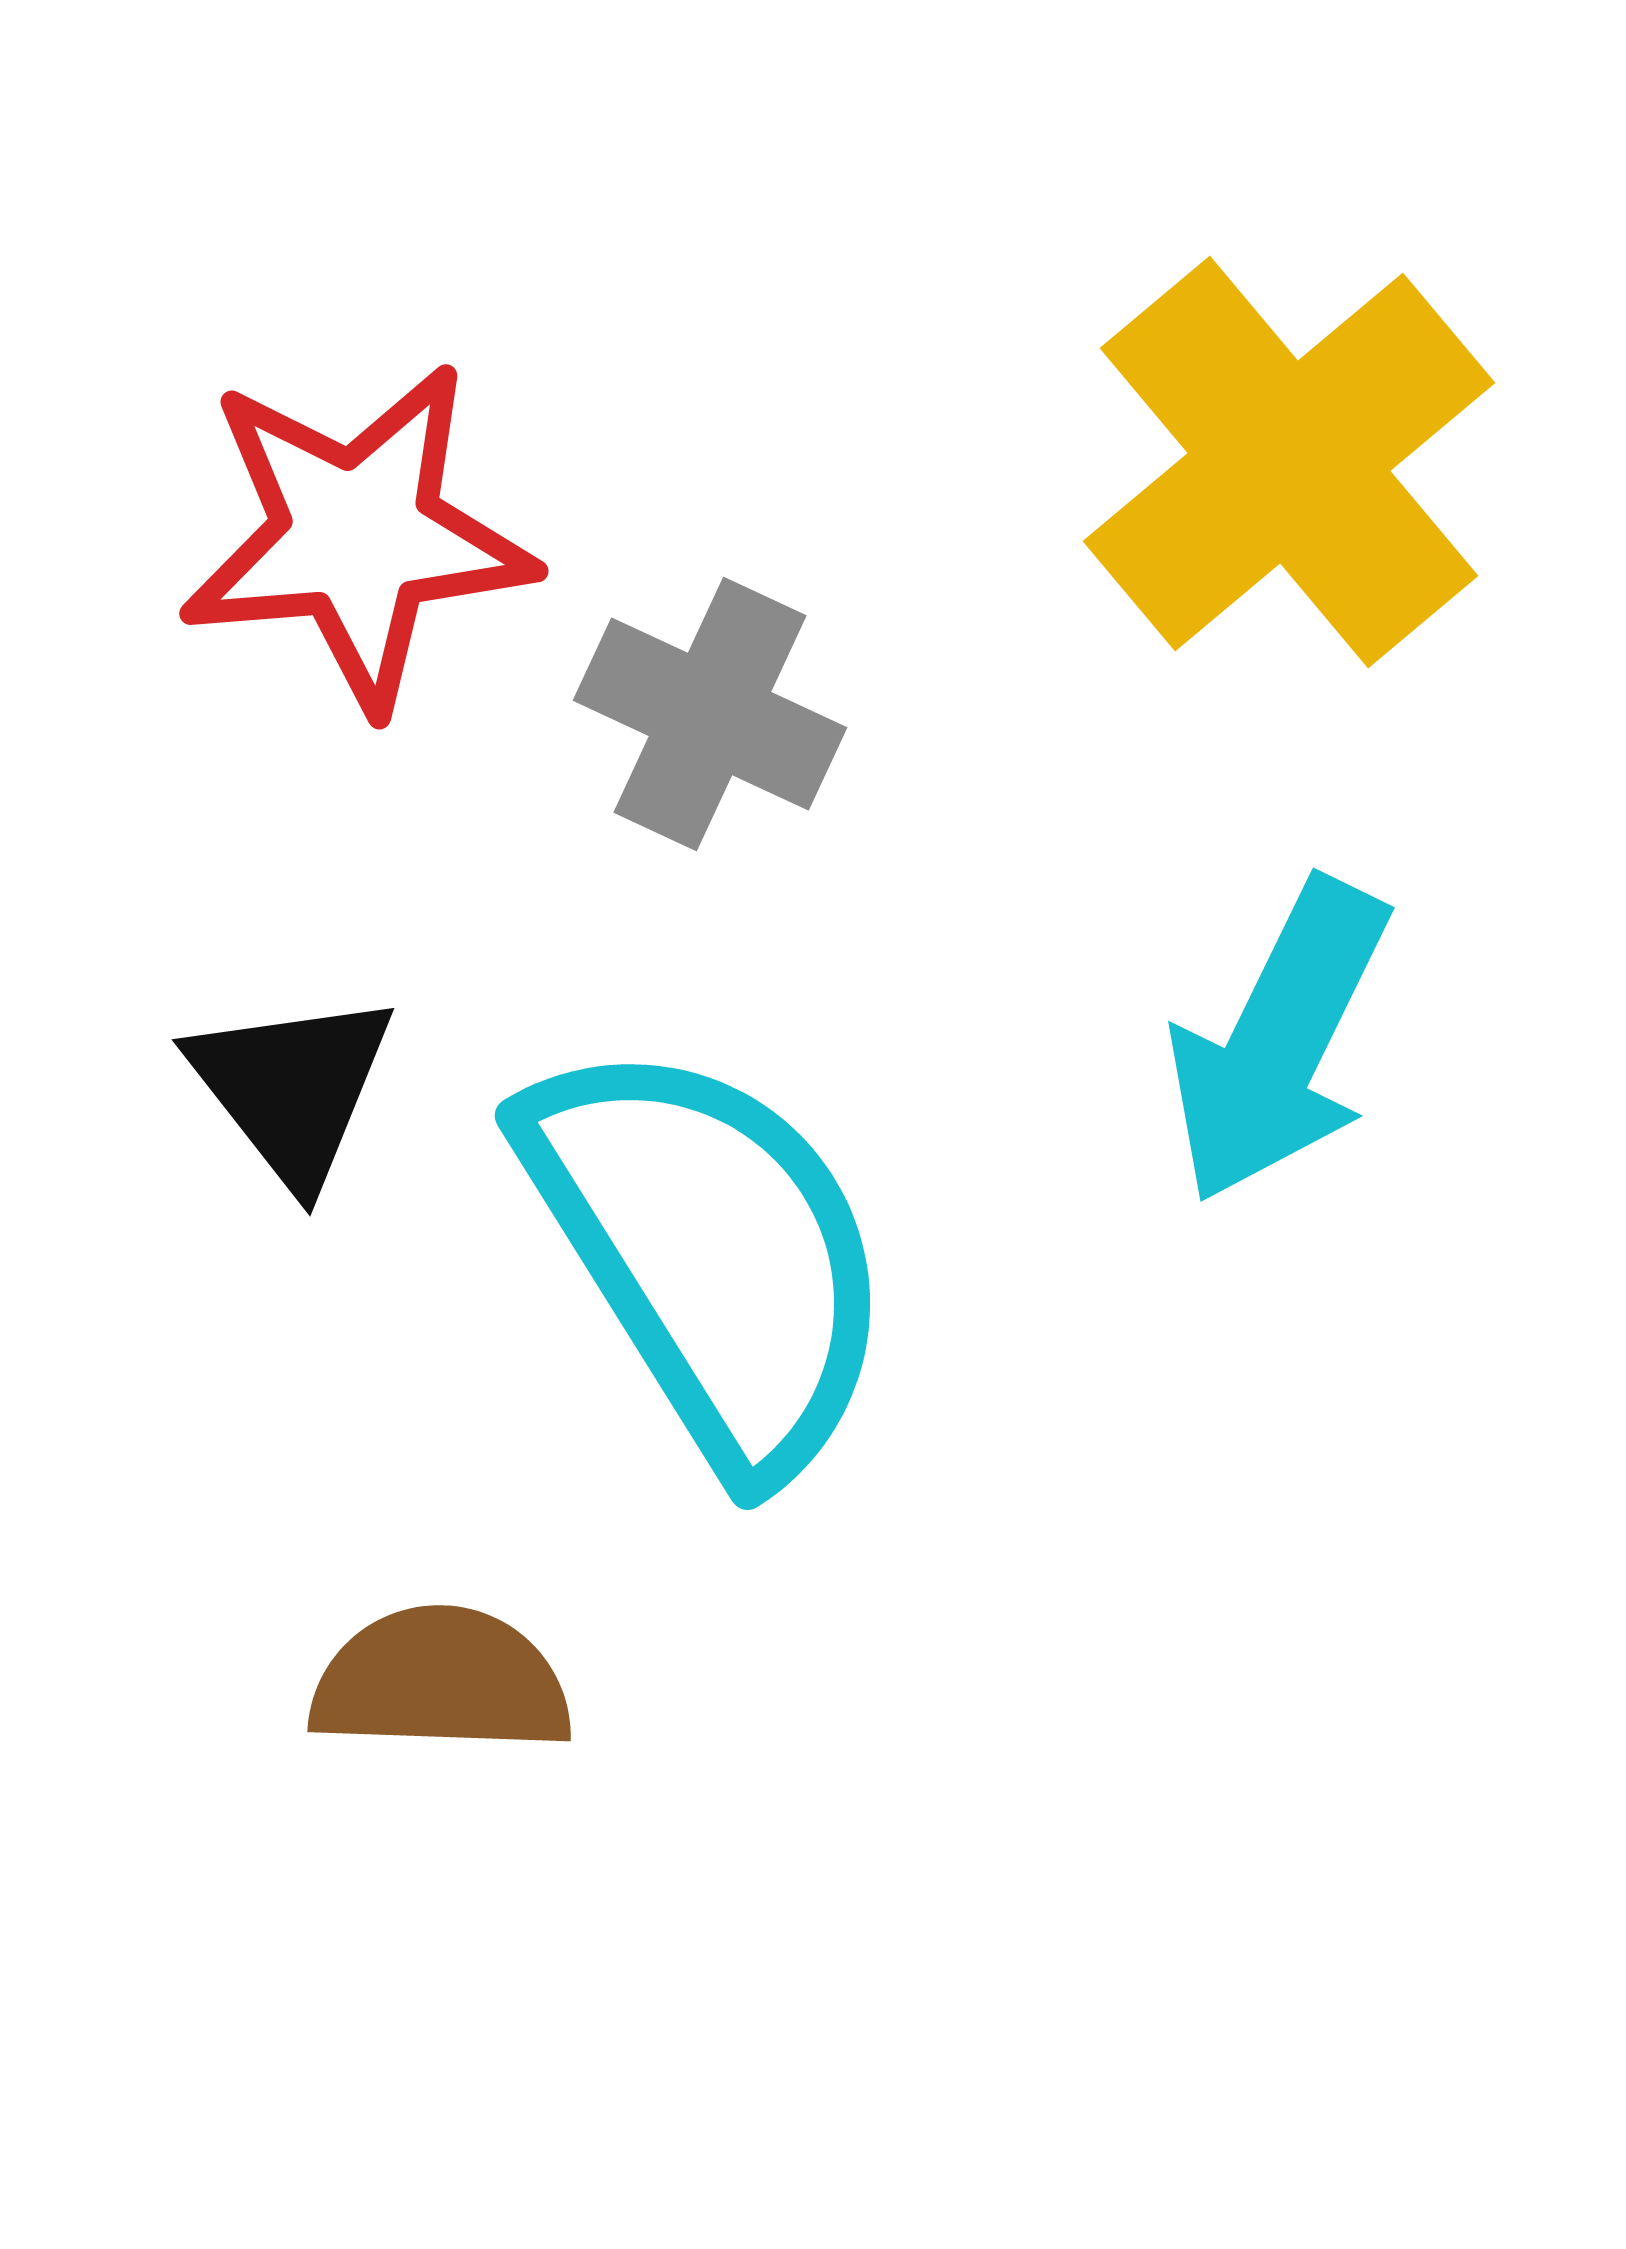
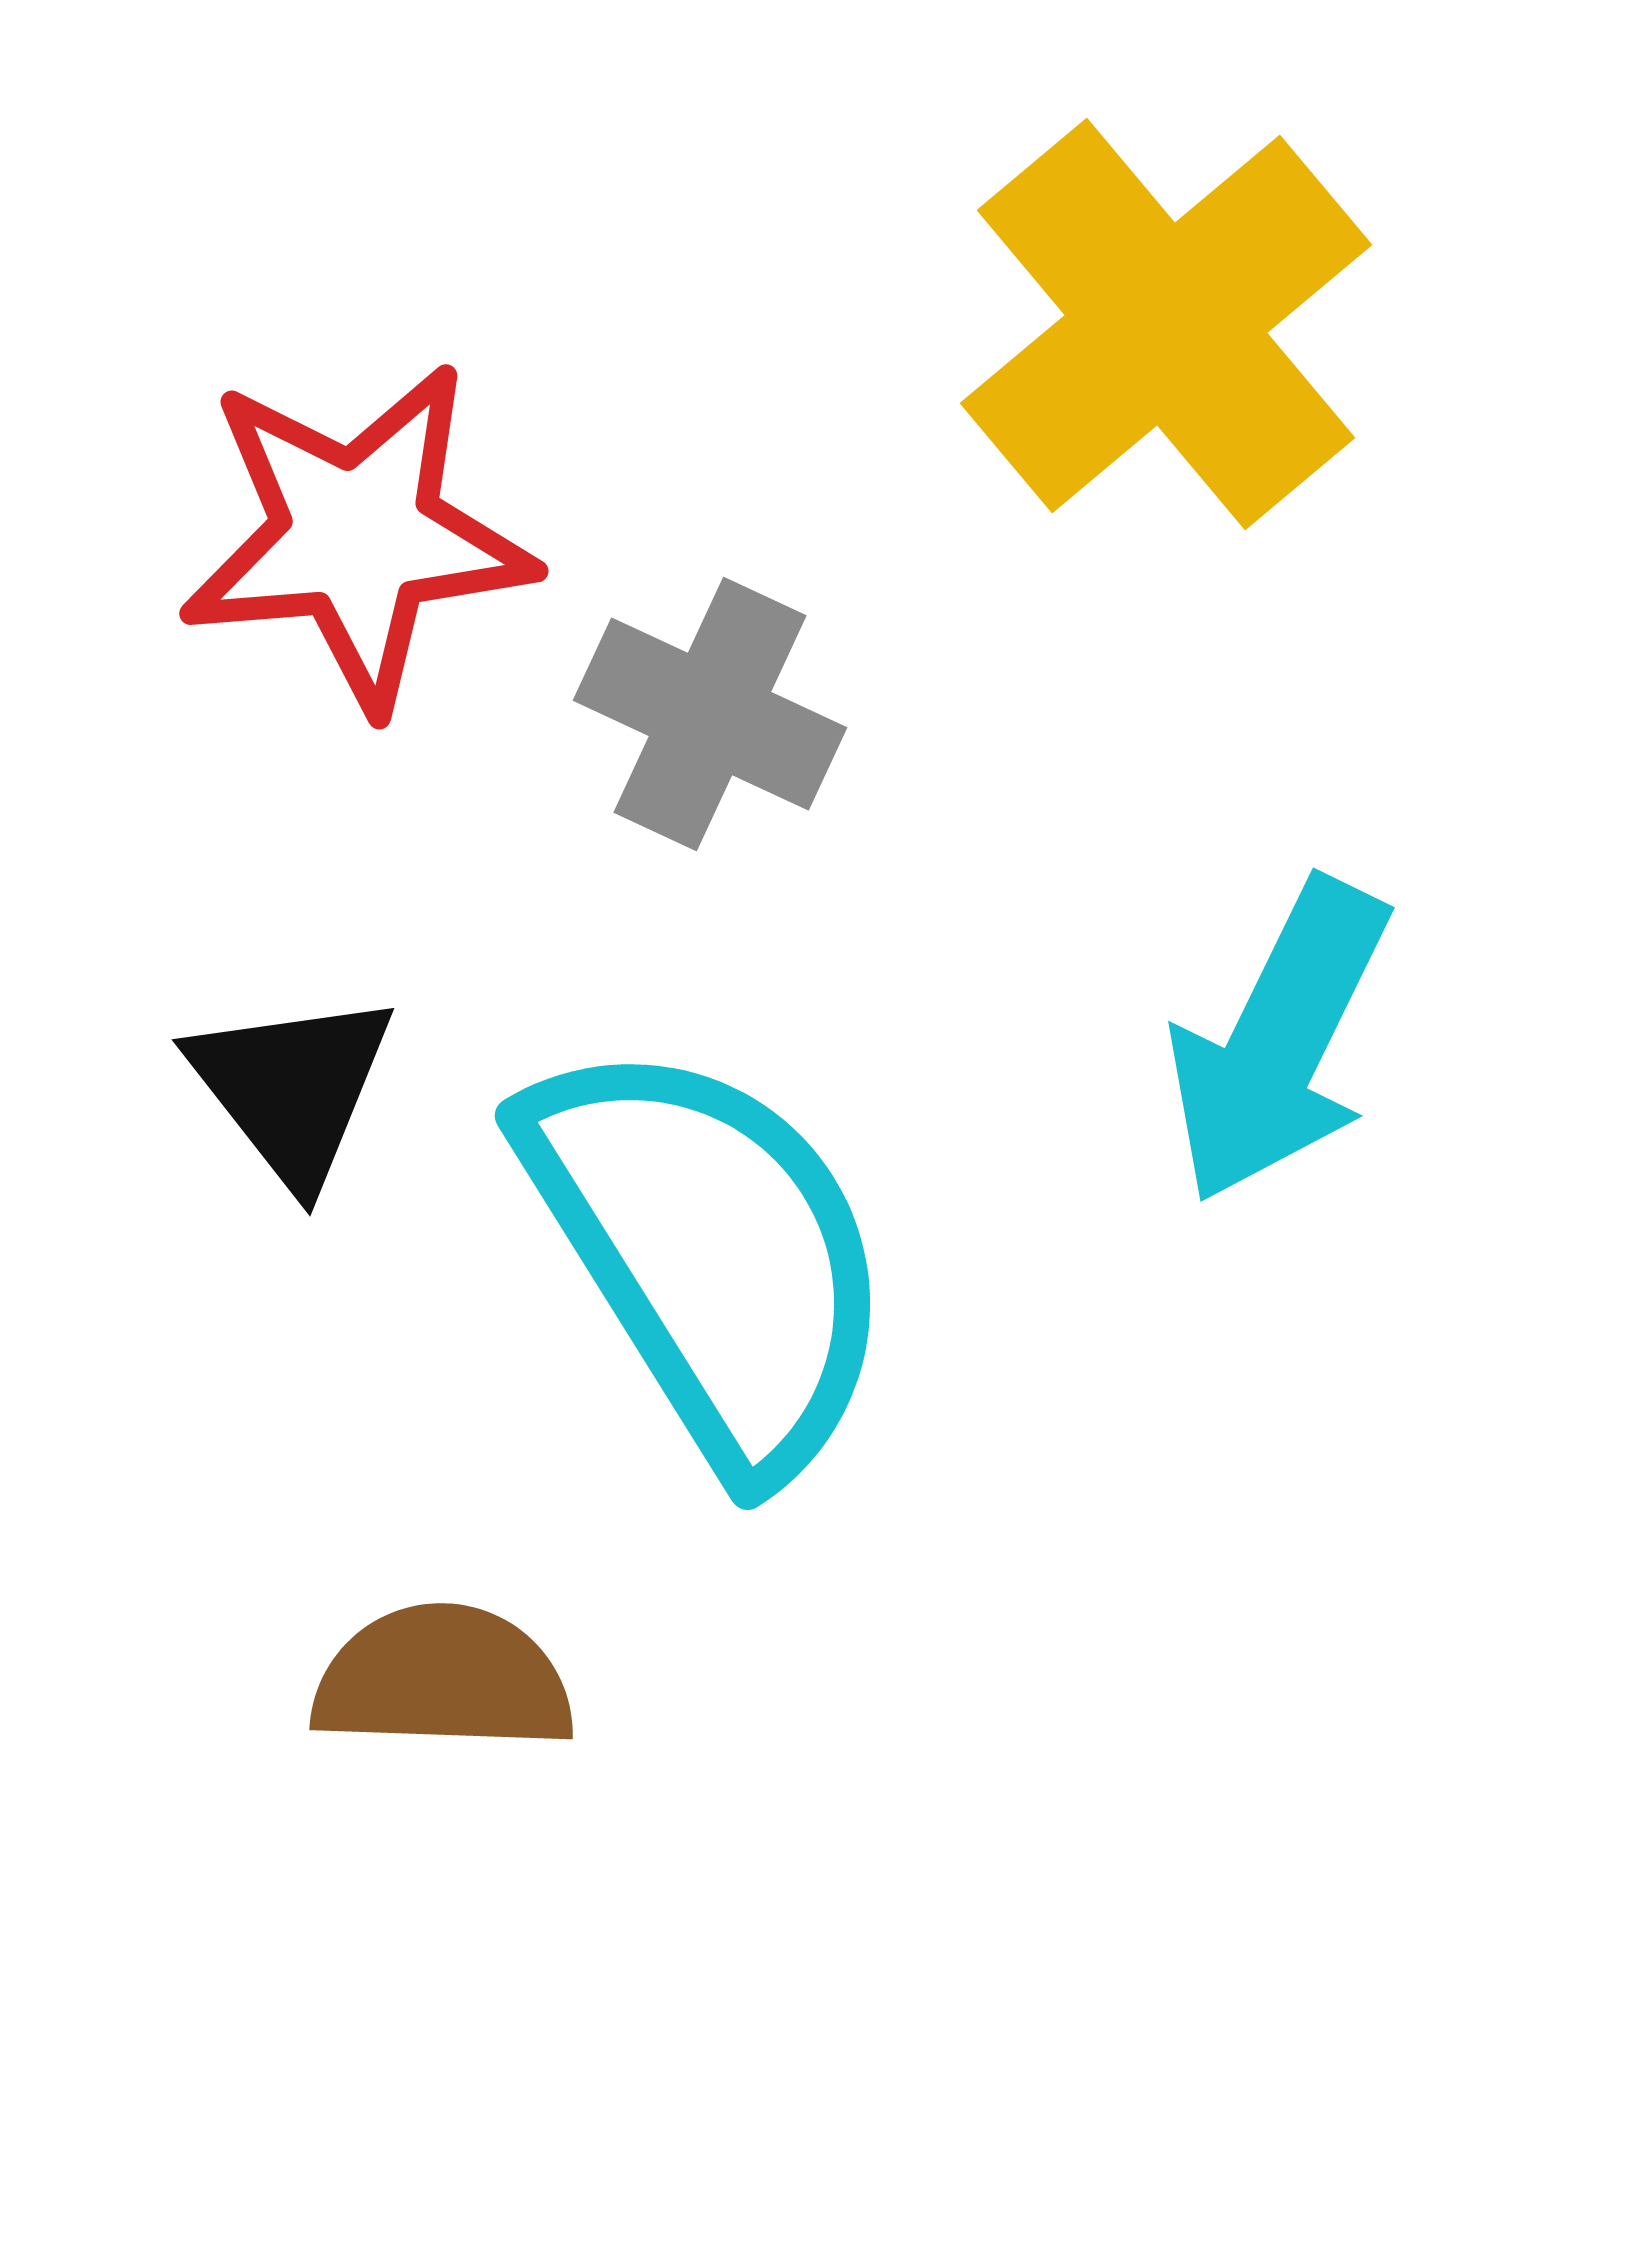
yellow cross: moved 123 px left, 138 px up
brown semicircle: moved 2 px right, 2 px up
